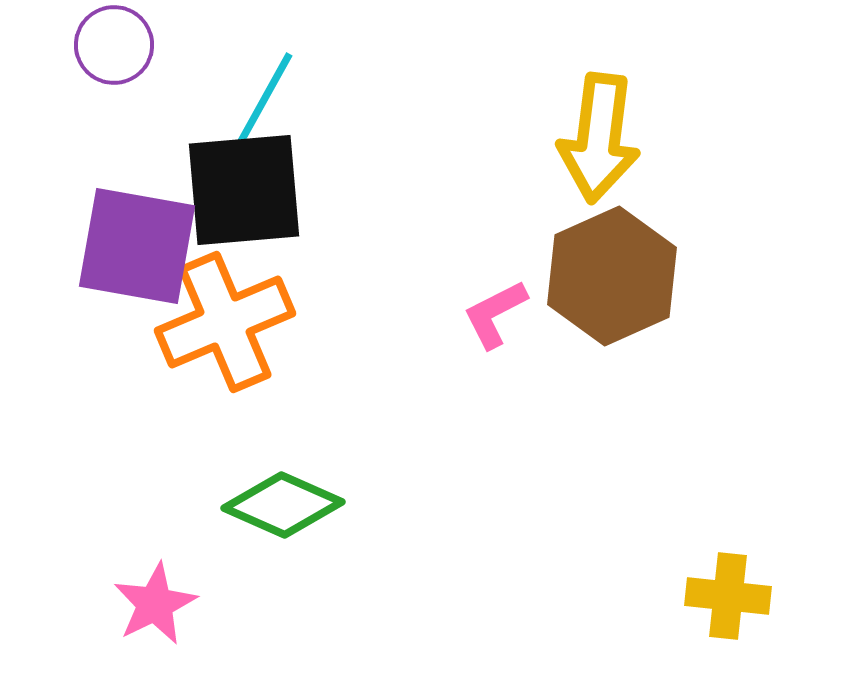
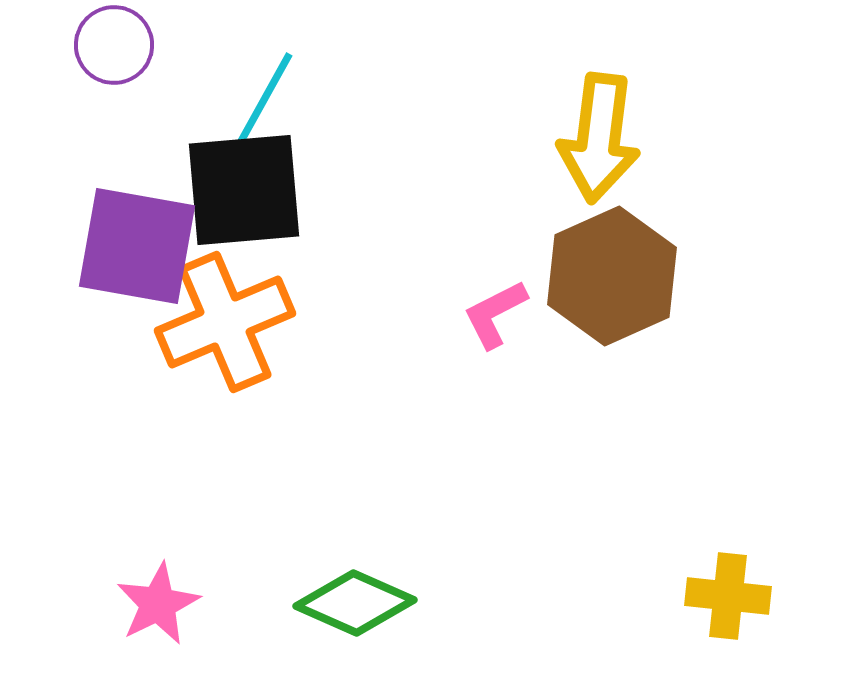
green diamond: moved 72 px right, 98 px down
pink star: moved 3 px right
